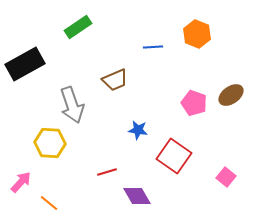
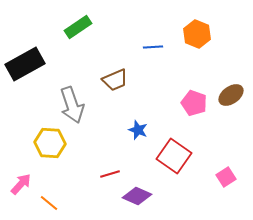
blue star: rotated 12 degrees clockwise
red line: moved 3 px right, 2 px down
pink square: rotated 18 degrees clockwise
pink arrow: moved 2 px down
purple diamond: rotated 36 degrees counterclockwise
